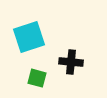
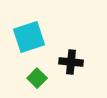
green square: rotated 30 degrees clockwise
